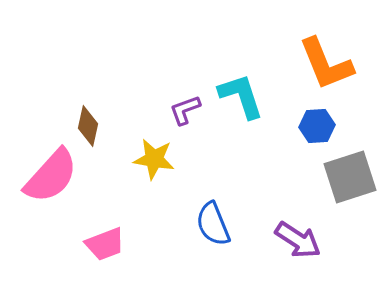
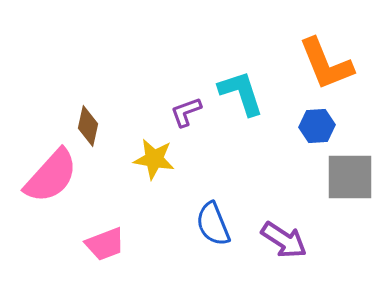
cyan L-shape: moved 3 px up
purple L-shape: moved 1 px right, 2 px down
gray square: rotated 18 degrees clockwise
purple arrow: moved 14 px left
